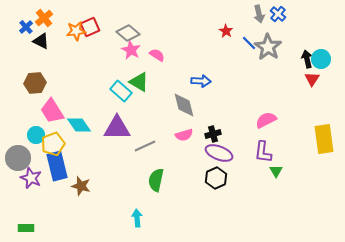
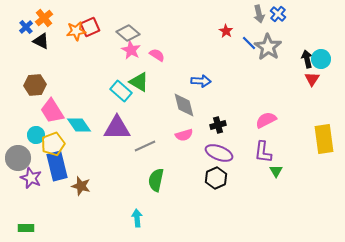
brown hexagon at (35, 83): moved 2 px down
black cross at (213, 134): moved 5 px right, 9 px up
